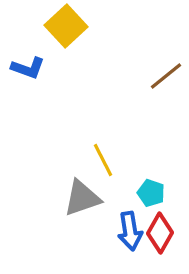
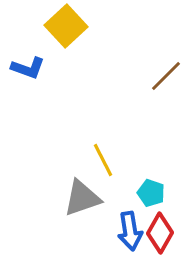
brown line: rotated 6 degrees counterclockwise
